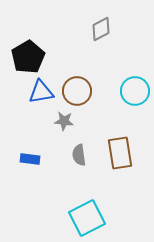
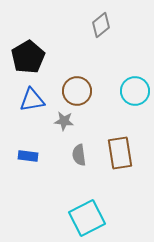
gray diamond: moved 4 px up; rotated 10 degrees counterclockwise
blue triangle: moved 9 px left, 8 px down
blue rectangle: moved 2 px left, 3 px up
